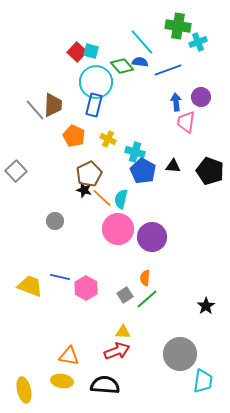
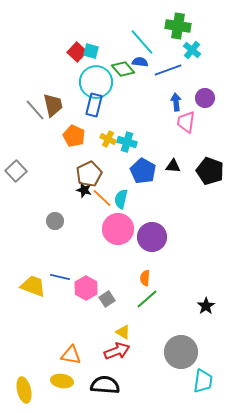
cyan cross at (198, 42): moved 6 px left, 8 px down; rotated 30 degrees counterclockwise
green diamond at (122, 66): moved 1 px right, 3 px down
purple circle at (201, 97): moved 4 px right, 1 px down
brown trapezoid at (53, 105): rotated 15 degrees counterclockwise
cyan cross at (135, 152): moved 8 px left, 10 px up
yellow trapezoid at (30, 286): moved 3 px right
gray square at (125, 295): moved 18 px left, 4 px down
yellow triangle at (123, 332): rotated 28 degrees clockwise
gray circle at (180, 354): moved 1 px right, 2 px up
orange triangle at (69, 356): moved 2 px right, 1 px up
